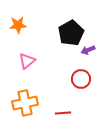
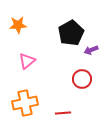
purple arrow: moved 3 px right
red circle: moved 1 px right
